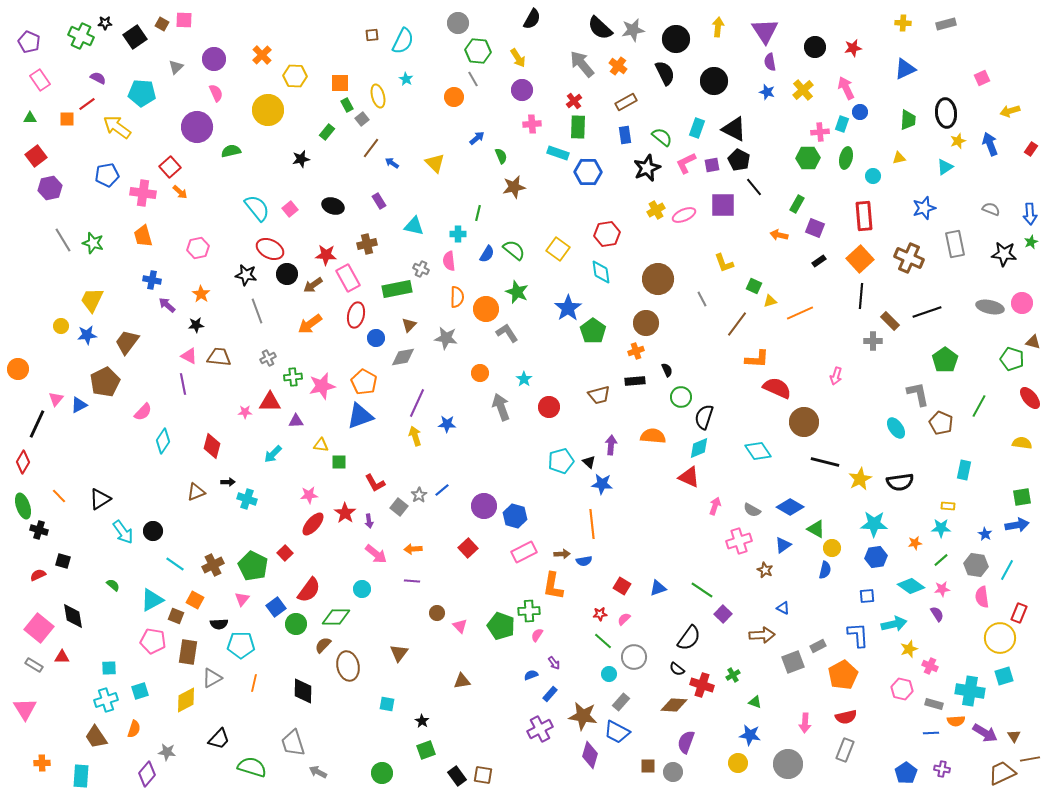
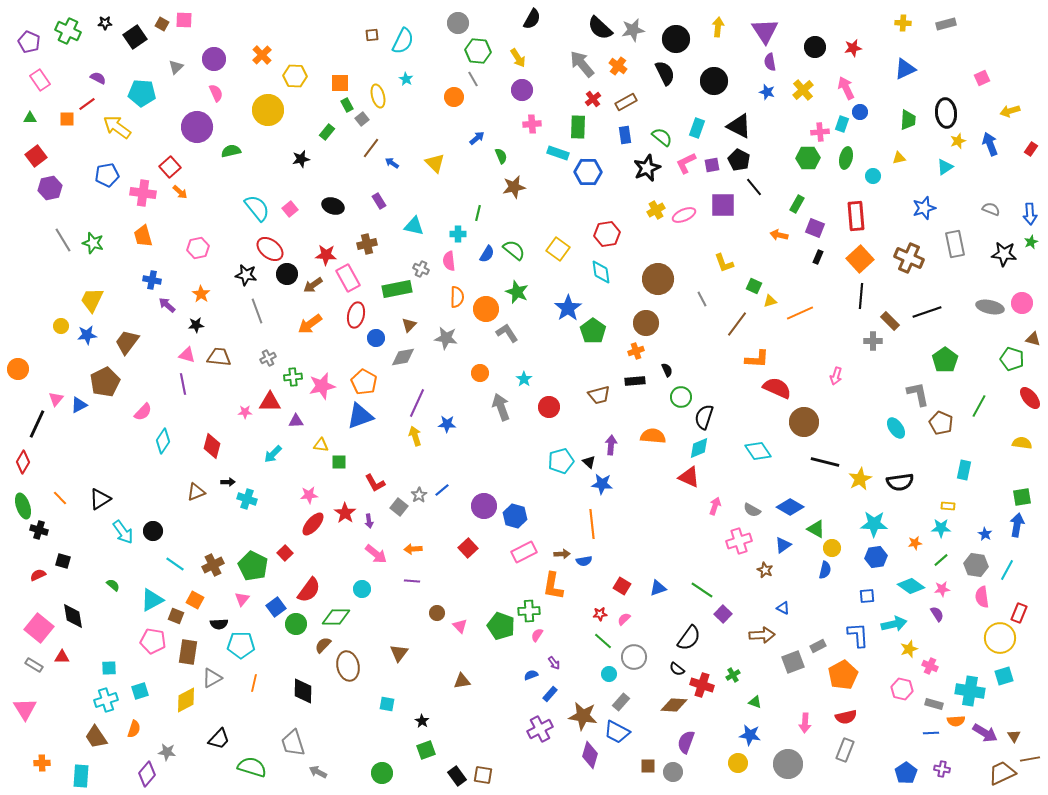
green cross at (81, 36): moved 13 px left, 5 px up
red cross at (574, 101): moved 19 px right, 2 px up
black triangle at (734, 129): moved 5 px right, 3 px up
red rectangle at (864, 216): moved 8 px left
red ellipse at (270, 249): rotated 12 degrees clockwise
black rectangle at (819, 261): moved 1 px left, 4 px up; rotated 32 degrees counterclockwise
brown triangle at (1033, 342): moved 3 px up
pink triangle at (189, 356): moved 2 px left, 1 px up; rotated 12 degrees counterclockwise
orange line at (59, 496): moved 1 px right, 2 px down
blue arrow at (1017, 525): rotated 70 degrees counterclockwise
